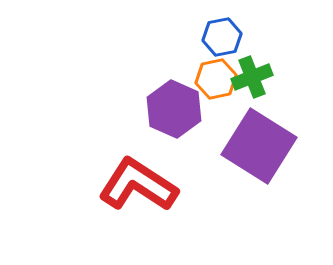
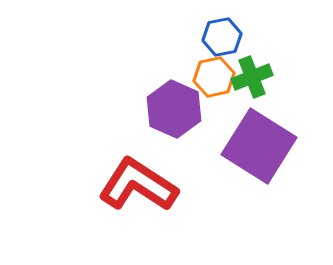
orange hexagon: moved 2 px left, 2 px up
